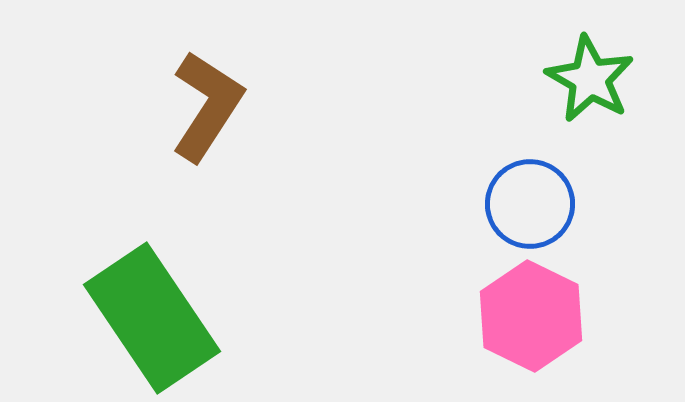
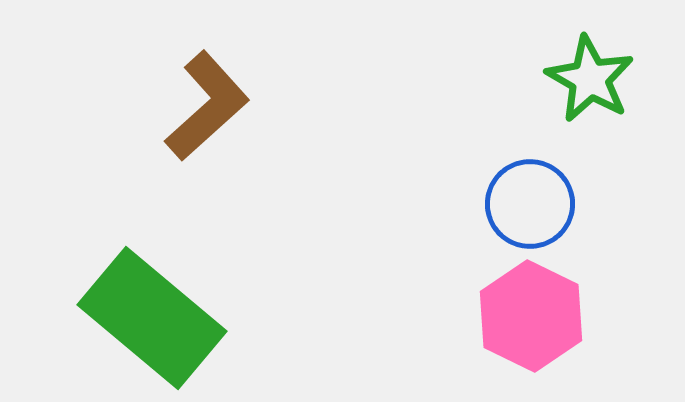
brown L-shape: rotated 15 degrees clockwise
green rectangle: rotated 16 degrees counterclockwise
